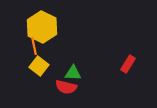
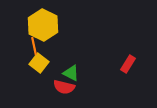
yellow hexagon: moved 1 px right, 2 px up
yellow square: moved 3 px up
green triangle: moved 2 px left; rotated 24 degrees clockwise
red semicircle: moved 2 px left
